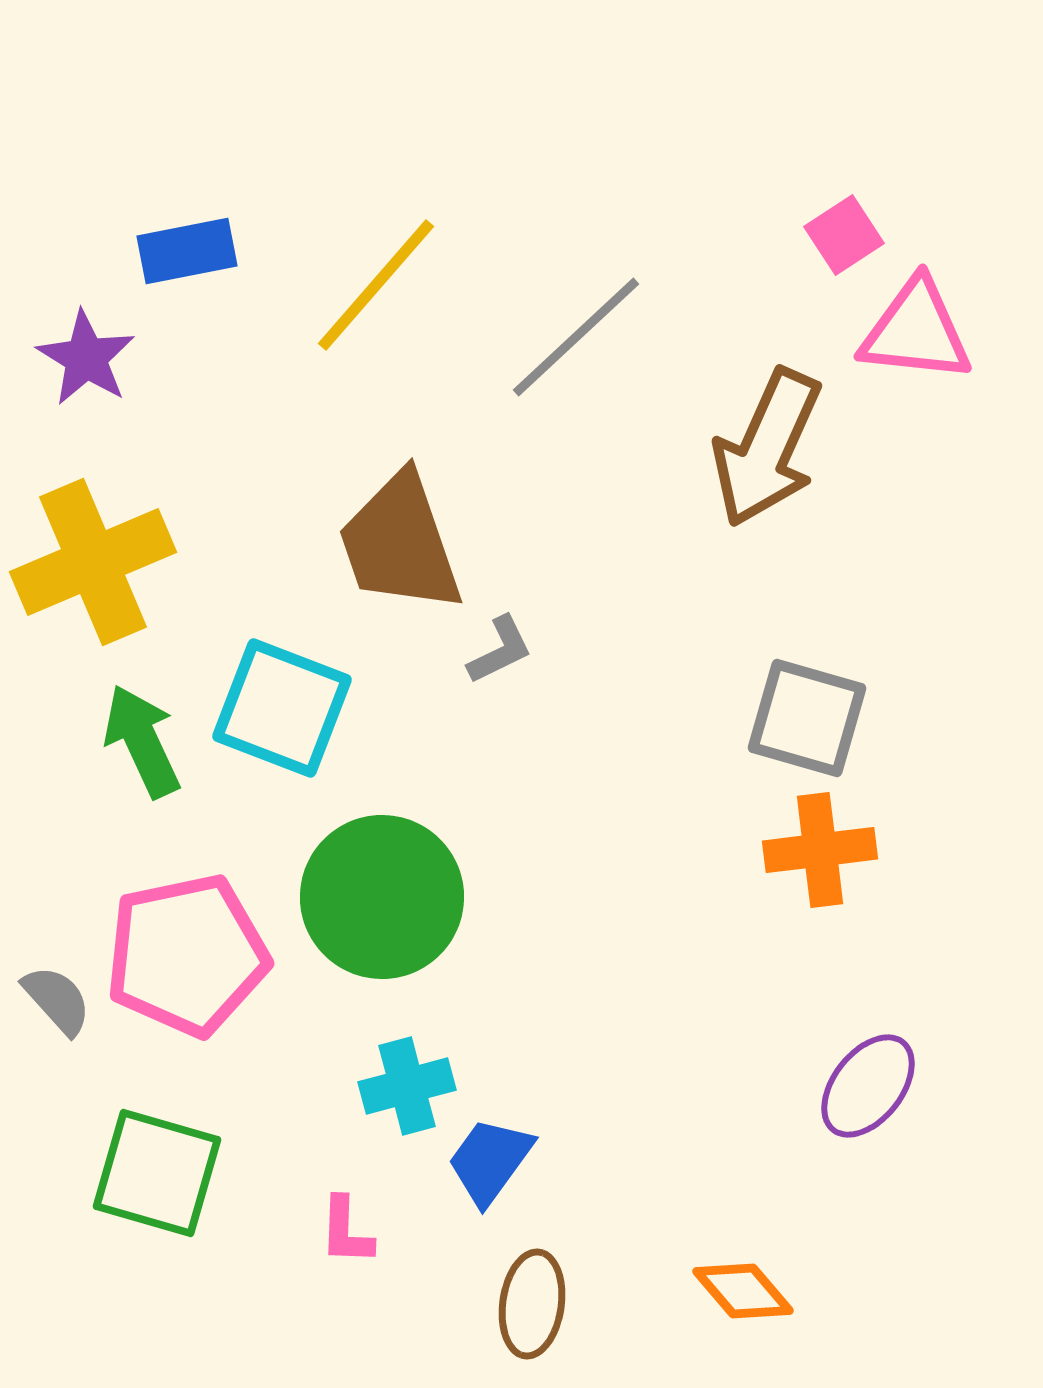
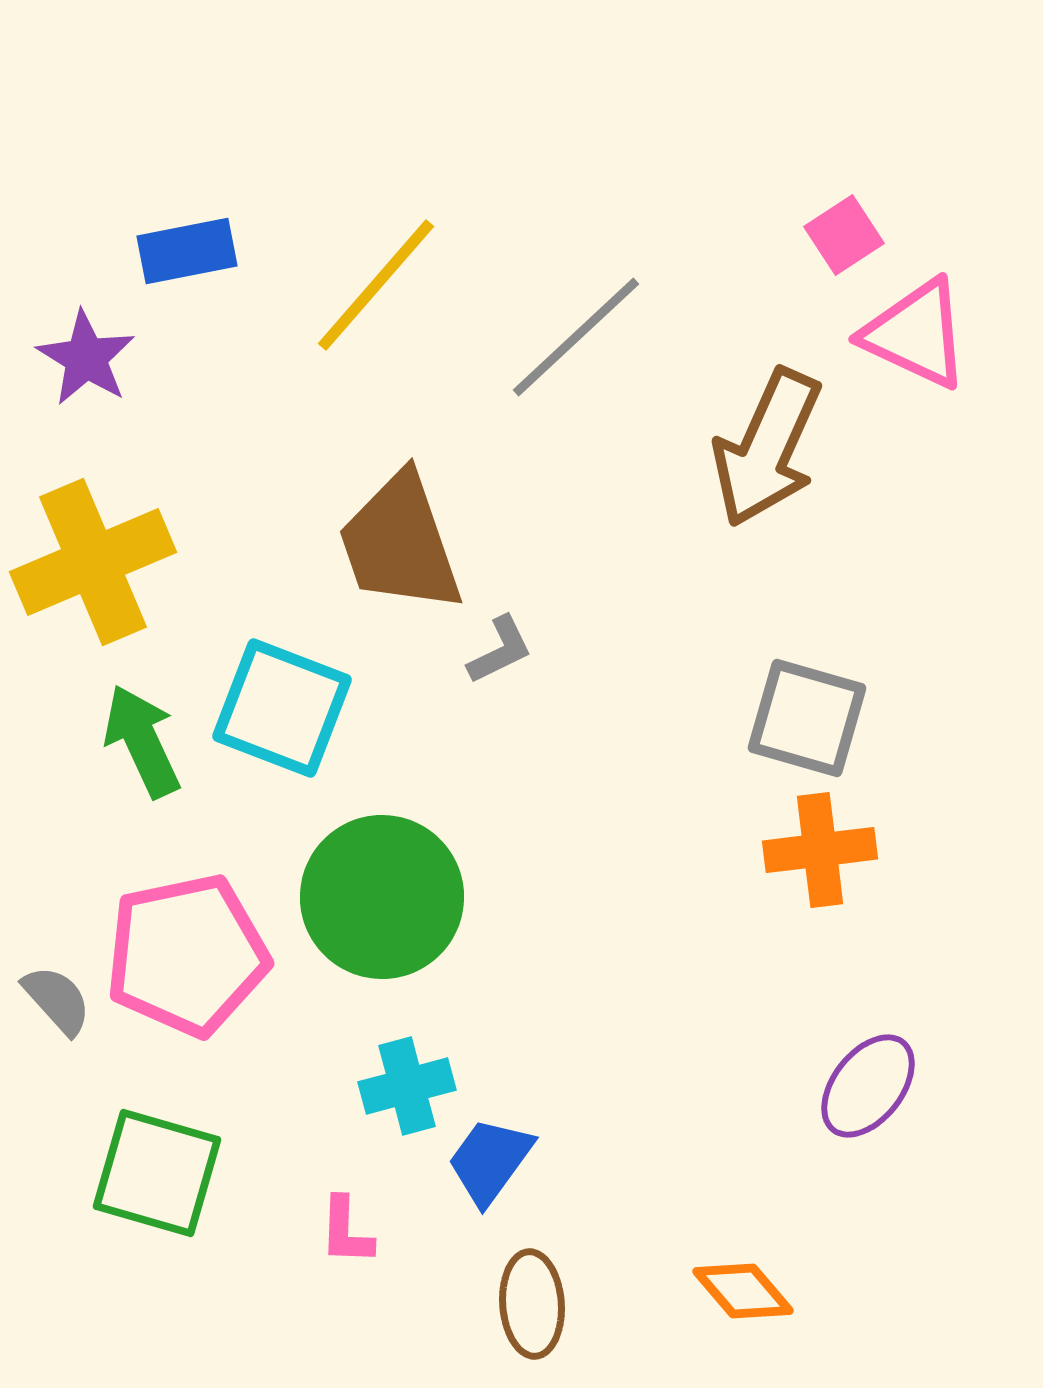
pink triangle: moved 3 px down; rotated 19 degrees clockwise
brown ellipse: rotated 12 degrees counterclockwise
